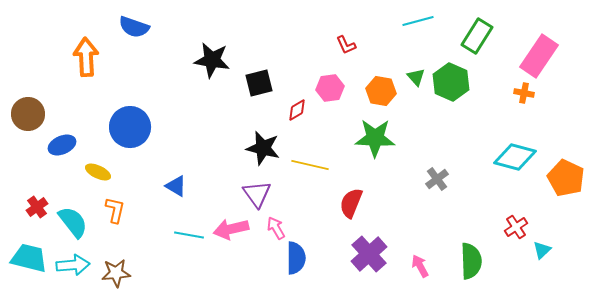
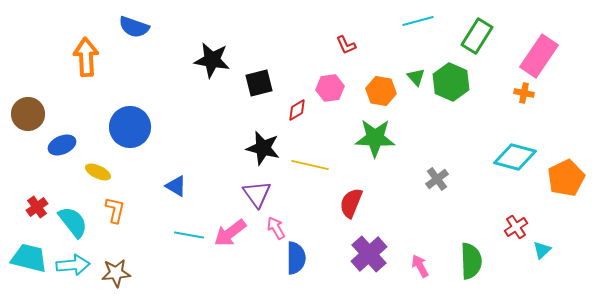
orange pentagon at (566, 178): rotated 21 degrees clockwise
pink arrow at (231, 229): moved 1 px left, 4 px down; rotated 24 degrees counterclockwise
